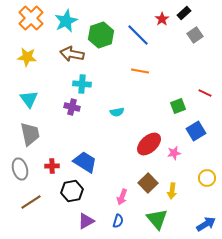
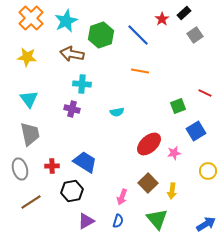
purple cross: moved 2 px down
yellow circle: moved 1 px right, 7 px up
